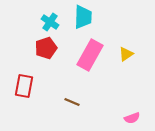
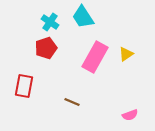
cyan trapezoid: rotated 145 degrees clockwise
pink rectangle: moved 5 px right, 2 px down
pink semicircle: moved 2 px left, 3 px up
